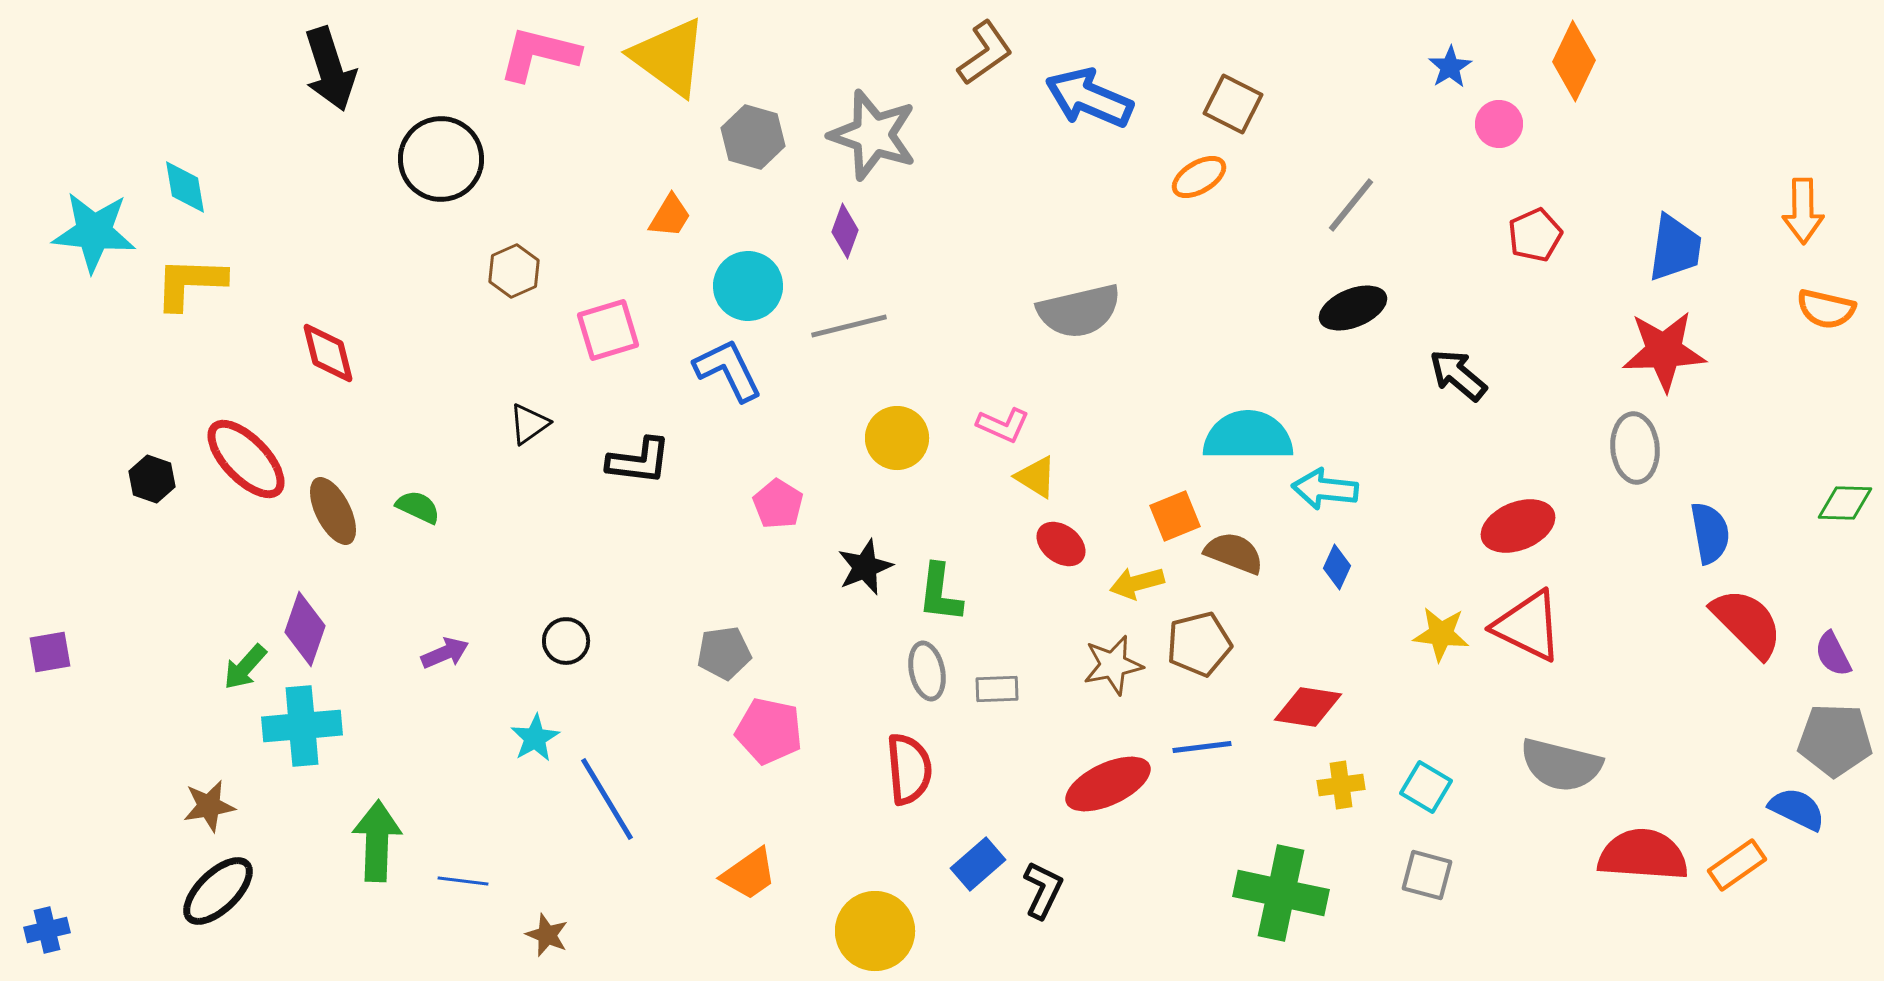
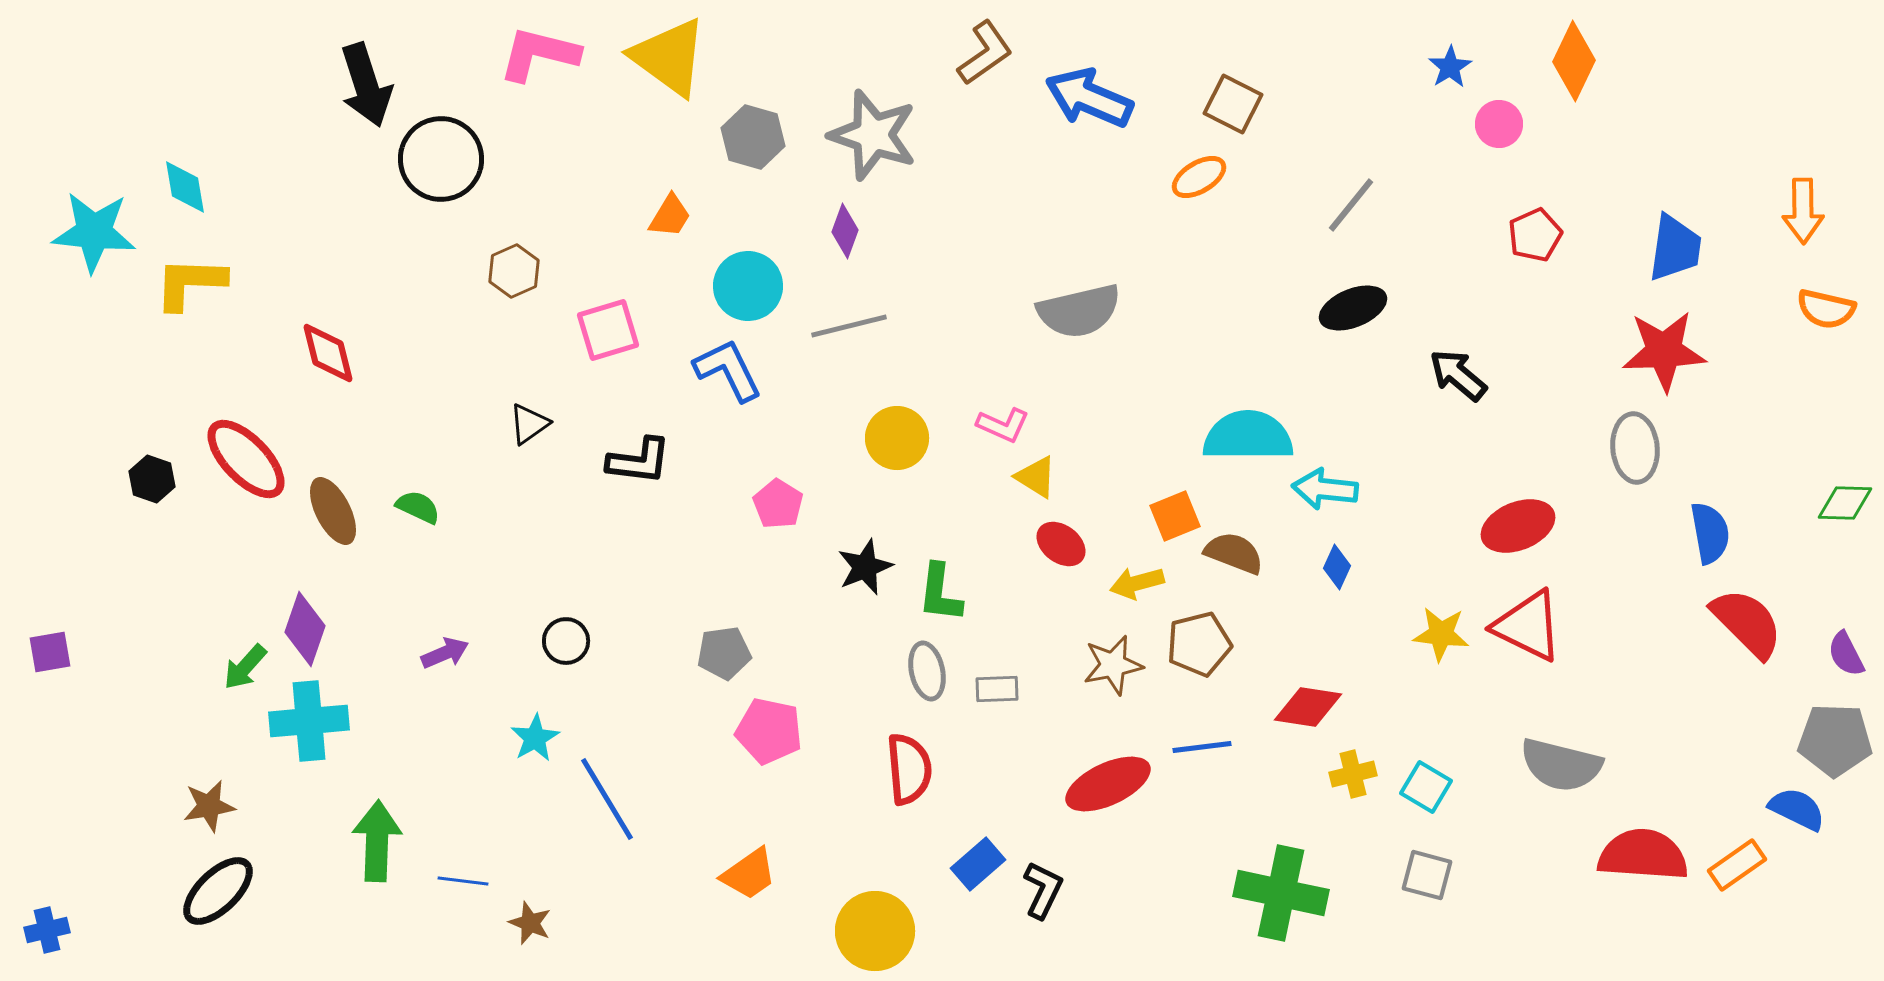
black arrow at (330, 69): moved 36 px right, 16 px down
purple semicircle at (1833, 654): moved 13 px right
cyan cross at (302, 726): moved 7 px right, 5 px up
yellow cross at (1341, 785): moved 12 px right, 11 px up; rotated 6 degrees counterclockwise
brown star at (547, 935): moved 17 px left, 12 px up
